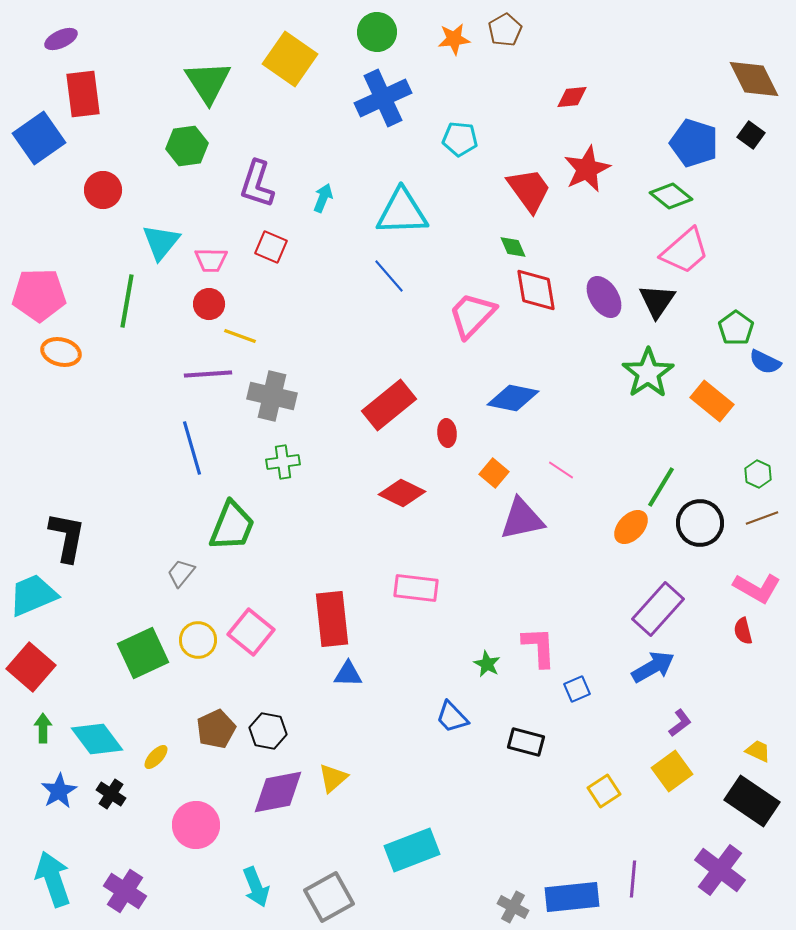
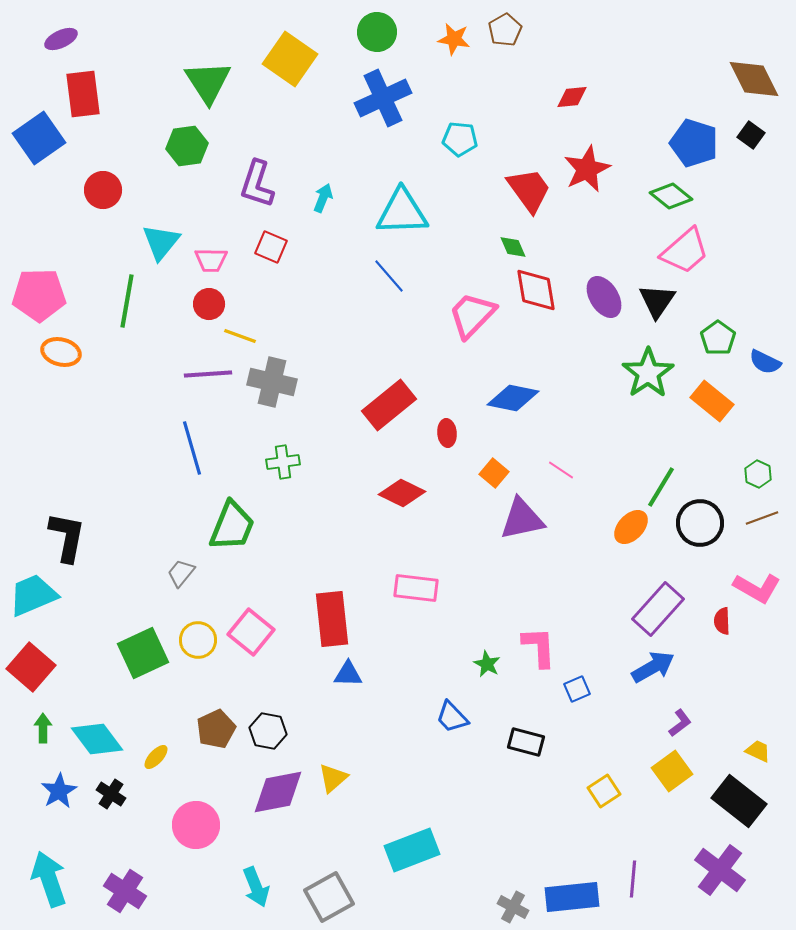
orange star at (454, 39): rotated 16 degrees clockwise
green pentagon at (736, 328): moved 18 px left, 10 px down
gray cross at (272, 396): moved 14 px up
red semicircle at (743, 631): moved 21 px left, 10 px up; rotated 12 degrees clockwise
black rectangle at (752, 801): moved 13 px left; rotated 4 degrees clockwise
cyan arrow at (53, 879): moved 4 px left
